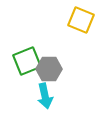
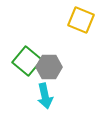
green square: rotated 28 degrees counterclockwise
gray hexagon: moved 2 px up
